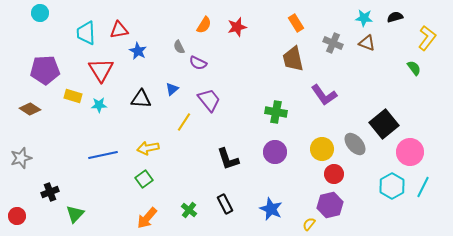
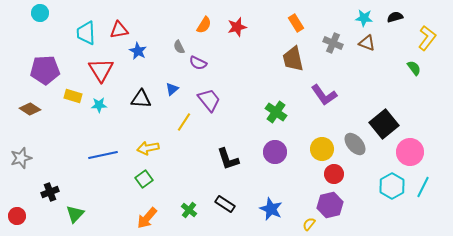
green cross at (276, 112): rotated 25 degrees clockwise
black rectangle at (225, 204): rotated 30 degrees counterclockwise
